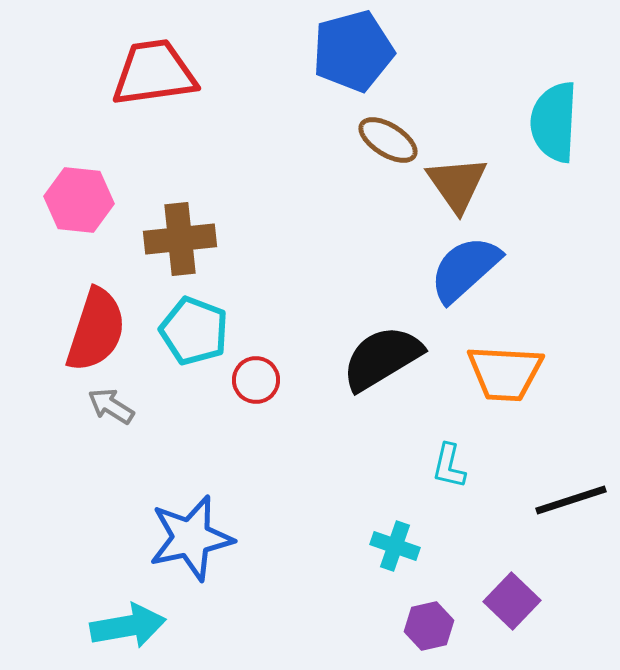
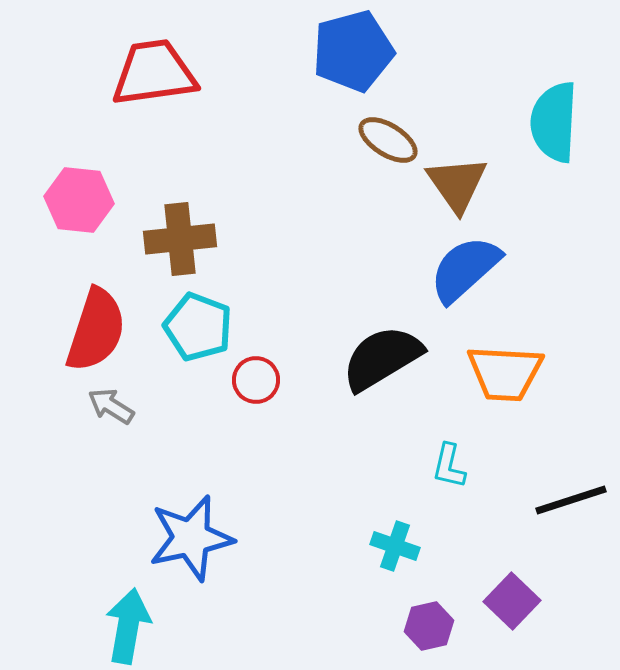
cyan pentagon: moved 4 px right, 4 px up
cyan arrow: rotated 70 degrees counterclockwise
